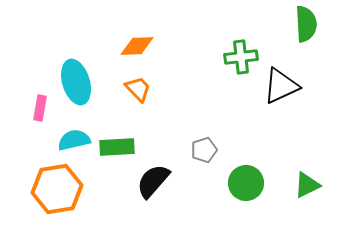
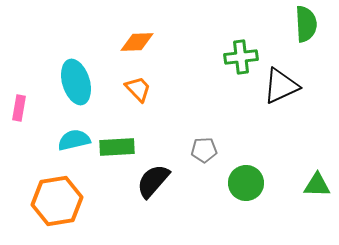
orange diamond: moved 4 px up
pink rectangle: moved 21 px left
gray pentagon: rotated 15 degrees clockwise
green triangle: moved 10 px right; rotated 28 degrees clockwise
orange hexagon: moved 12 px down
